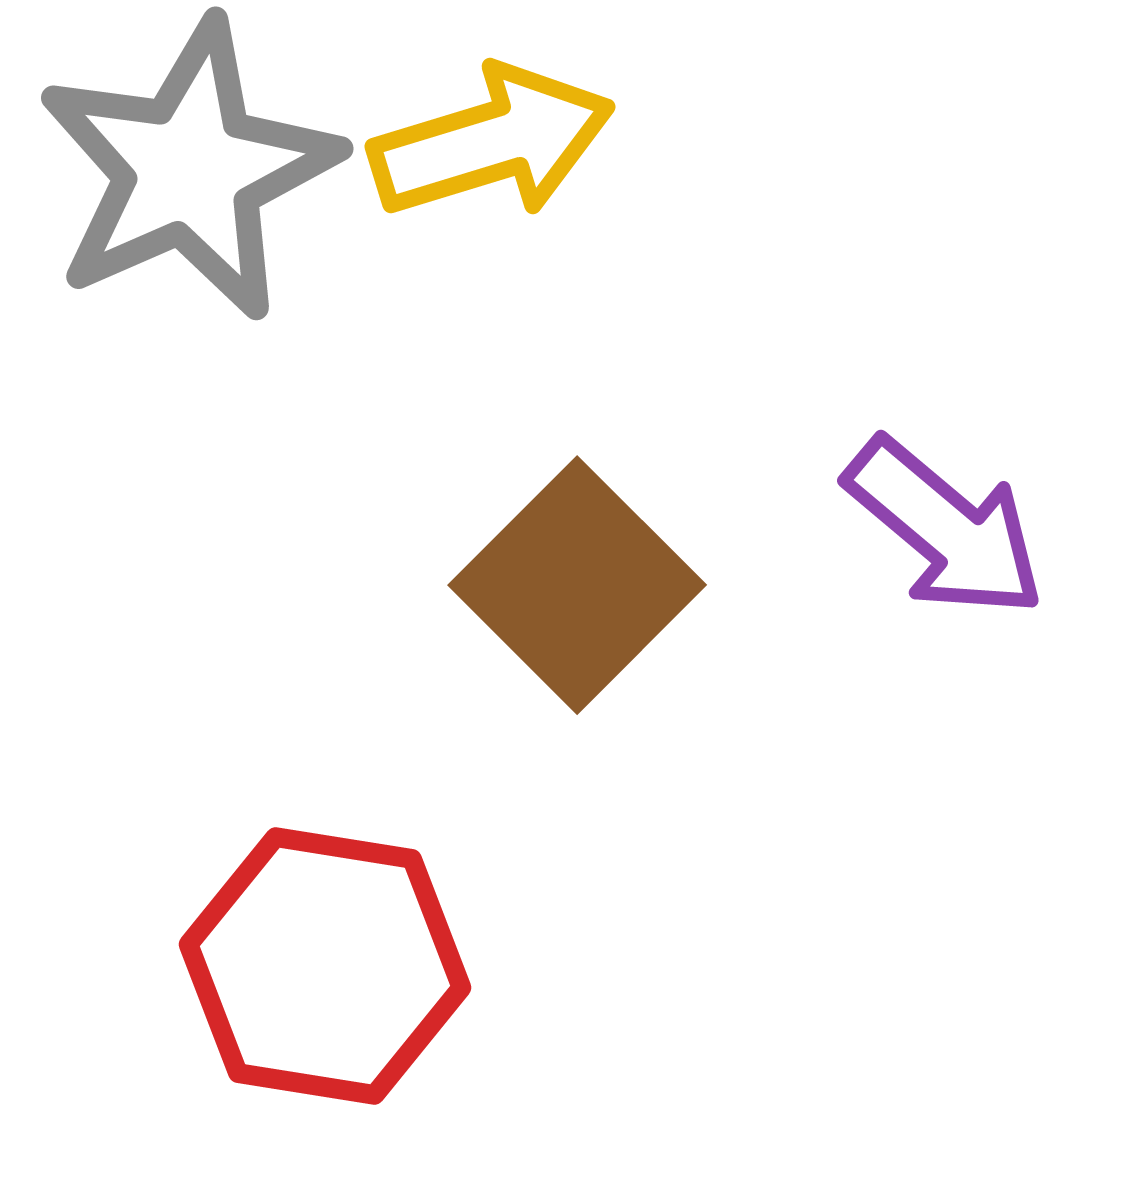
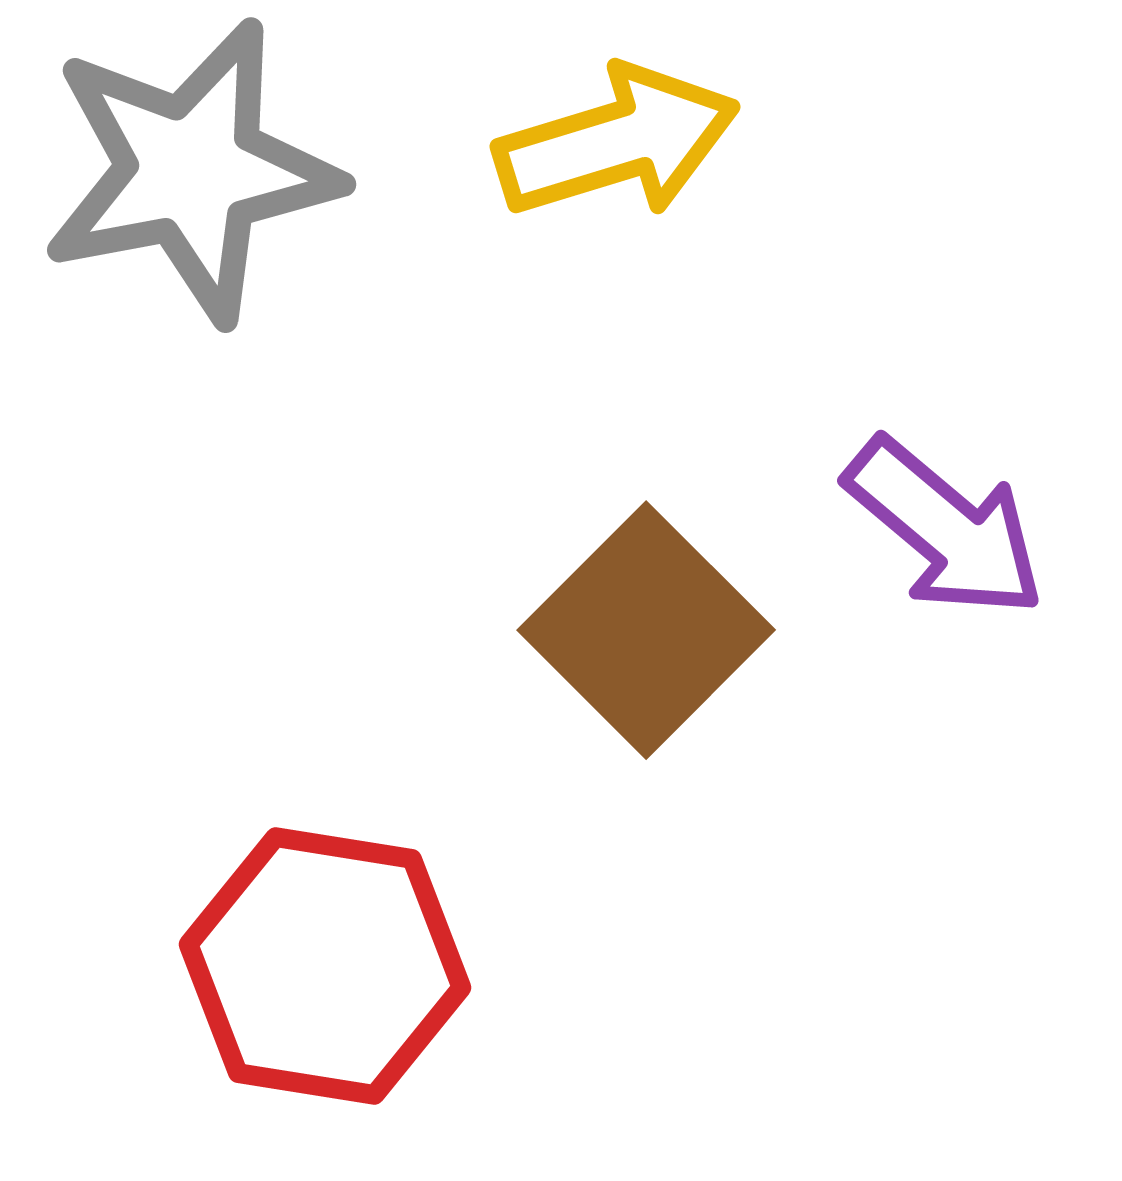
yellow arrow: moved 125 px right
gray star: moved 2 px right, 1 px down; rotated 13 degrees clockwise
brown square: moved 69 px right, 45 px down
